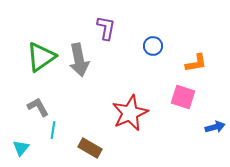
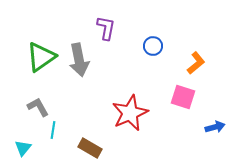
orange L-shape: rotated 30 degrees counterclockwise
cyan triangle: moved 2 px right
